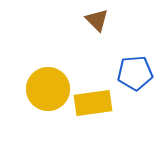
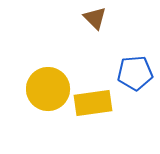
brown triangle: moved 2 px left, 2 px up
